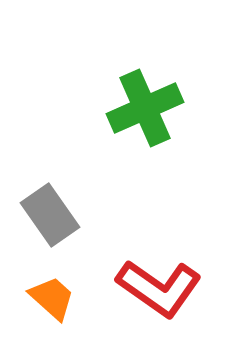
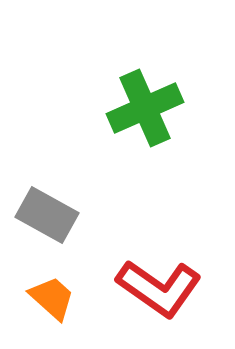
gray rectangle: moved 3 px left; rotated 26 degrees counterclockwise
